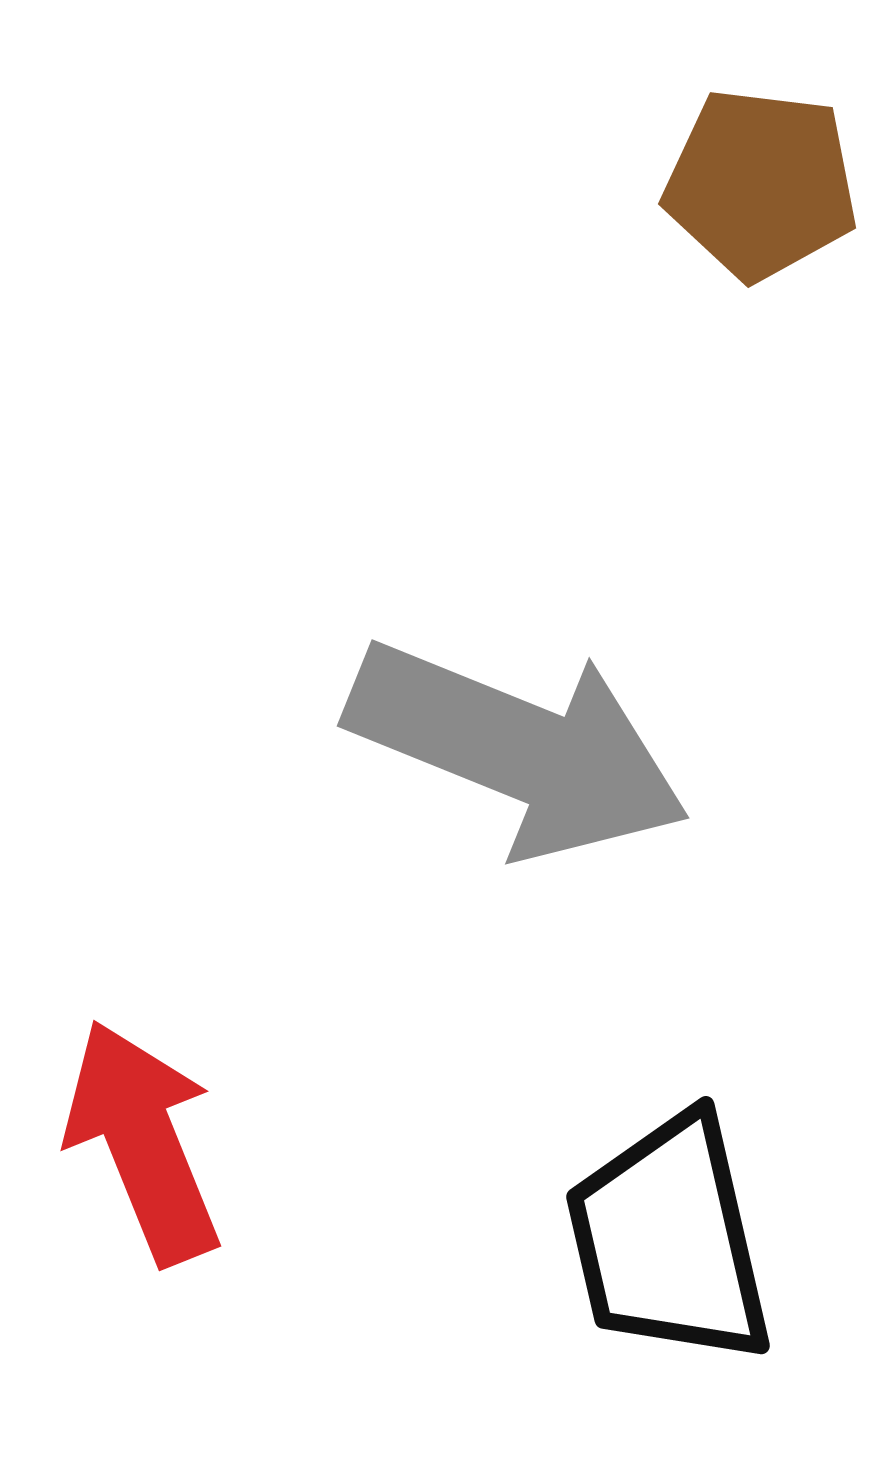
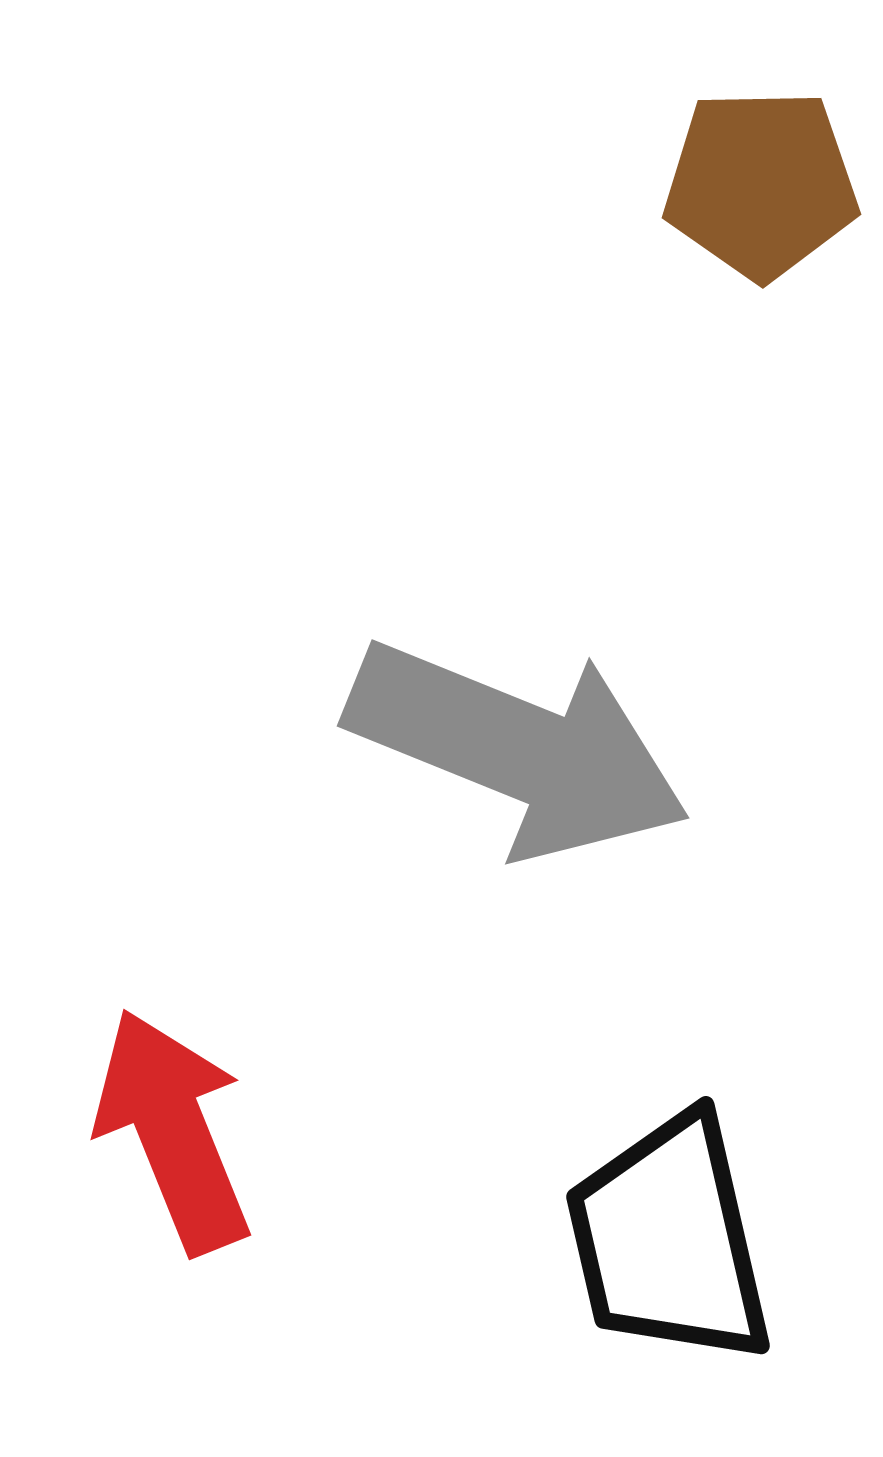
brown pentagon: rotated 8 degrees counterclockwise
red arrow: moved 30 px right, 11 px up
